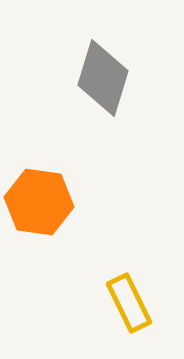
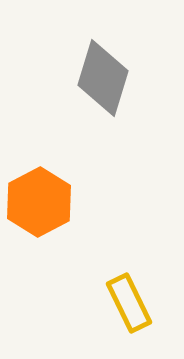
orange hexagon: rotated 24 degrees clockwise
